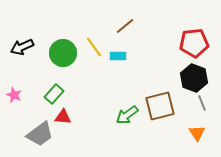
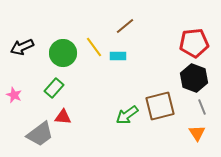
green rectangle: moved 6 px up
gray line: moved 4 px down
